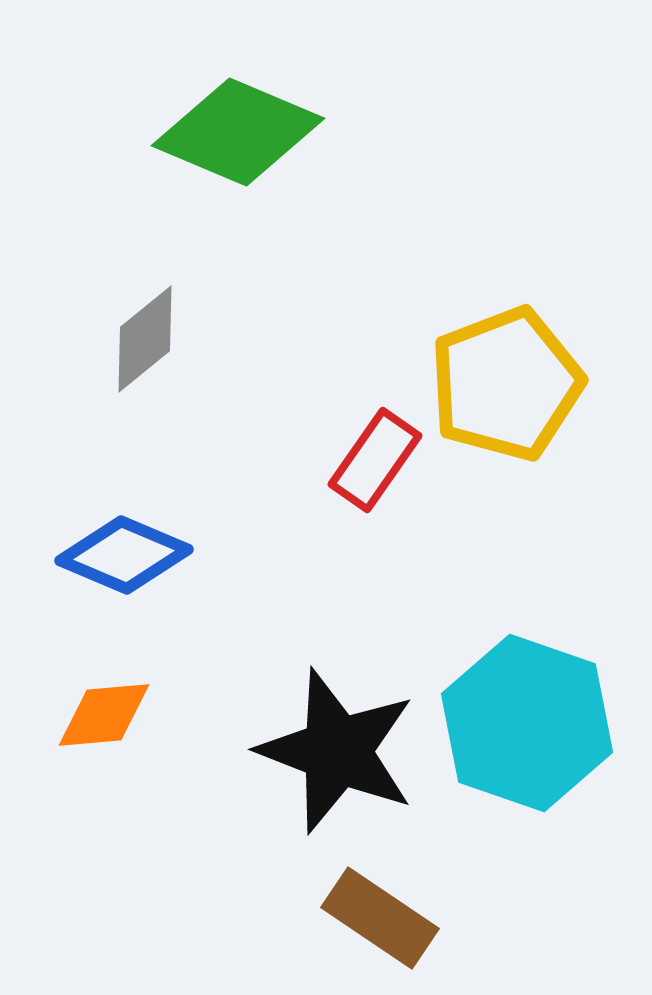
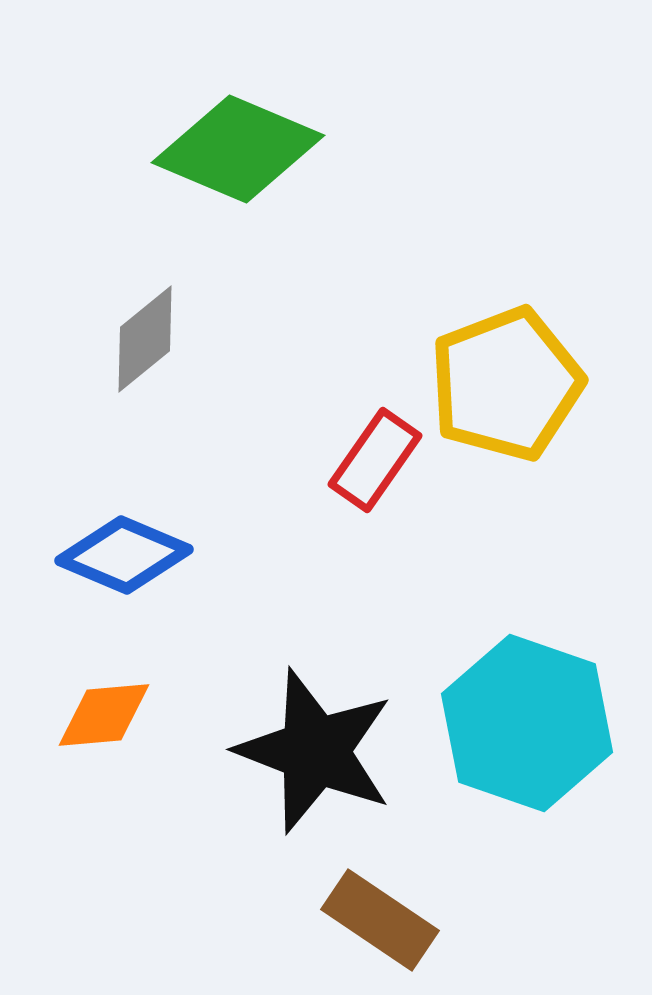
green diamond: moved 17 px down
black star: moved 22 px left
brown rectangle: moved 2 px down
